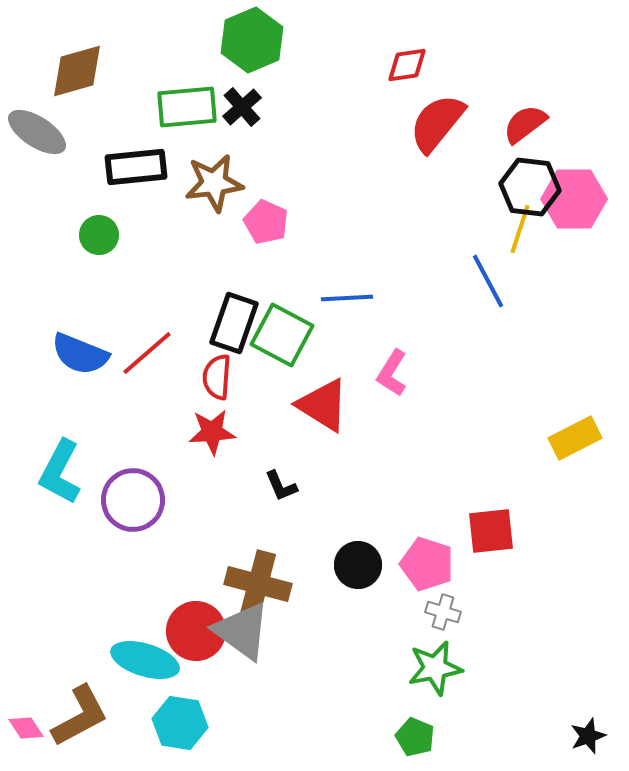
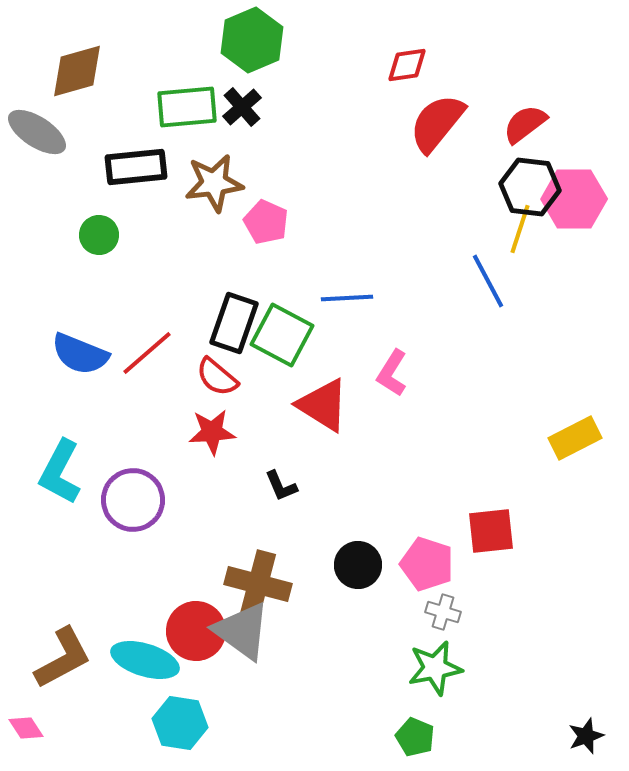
red semicircle at (217, 377): rotated 54 degrees counterclockwise
brown L-shape at (80, 716): moved 17 px left, 58 px up
black star at (588, 736): moved 2 px left
